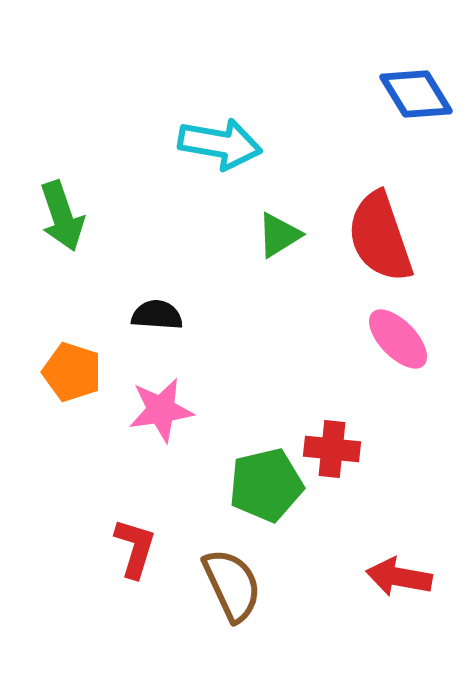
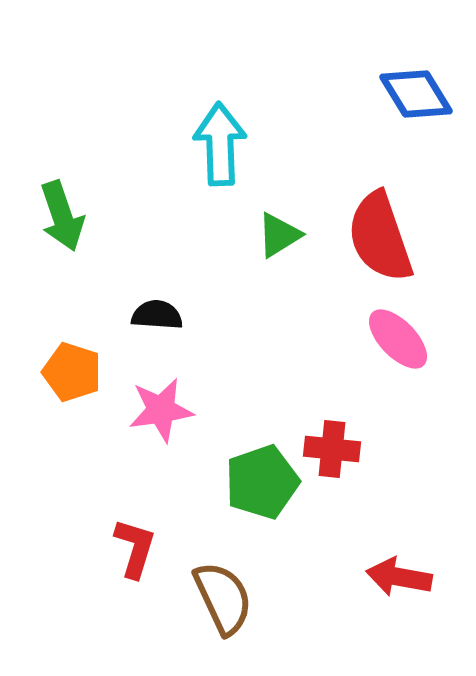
cyan arrow: rotated 102 degrees counterclockwise
green pentagon: moved 4 px left, 3 px up; rotated 6 degrees counterclockwise
brown semicircle: moved 9 px left, 13 px down
